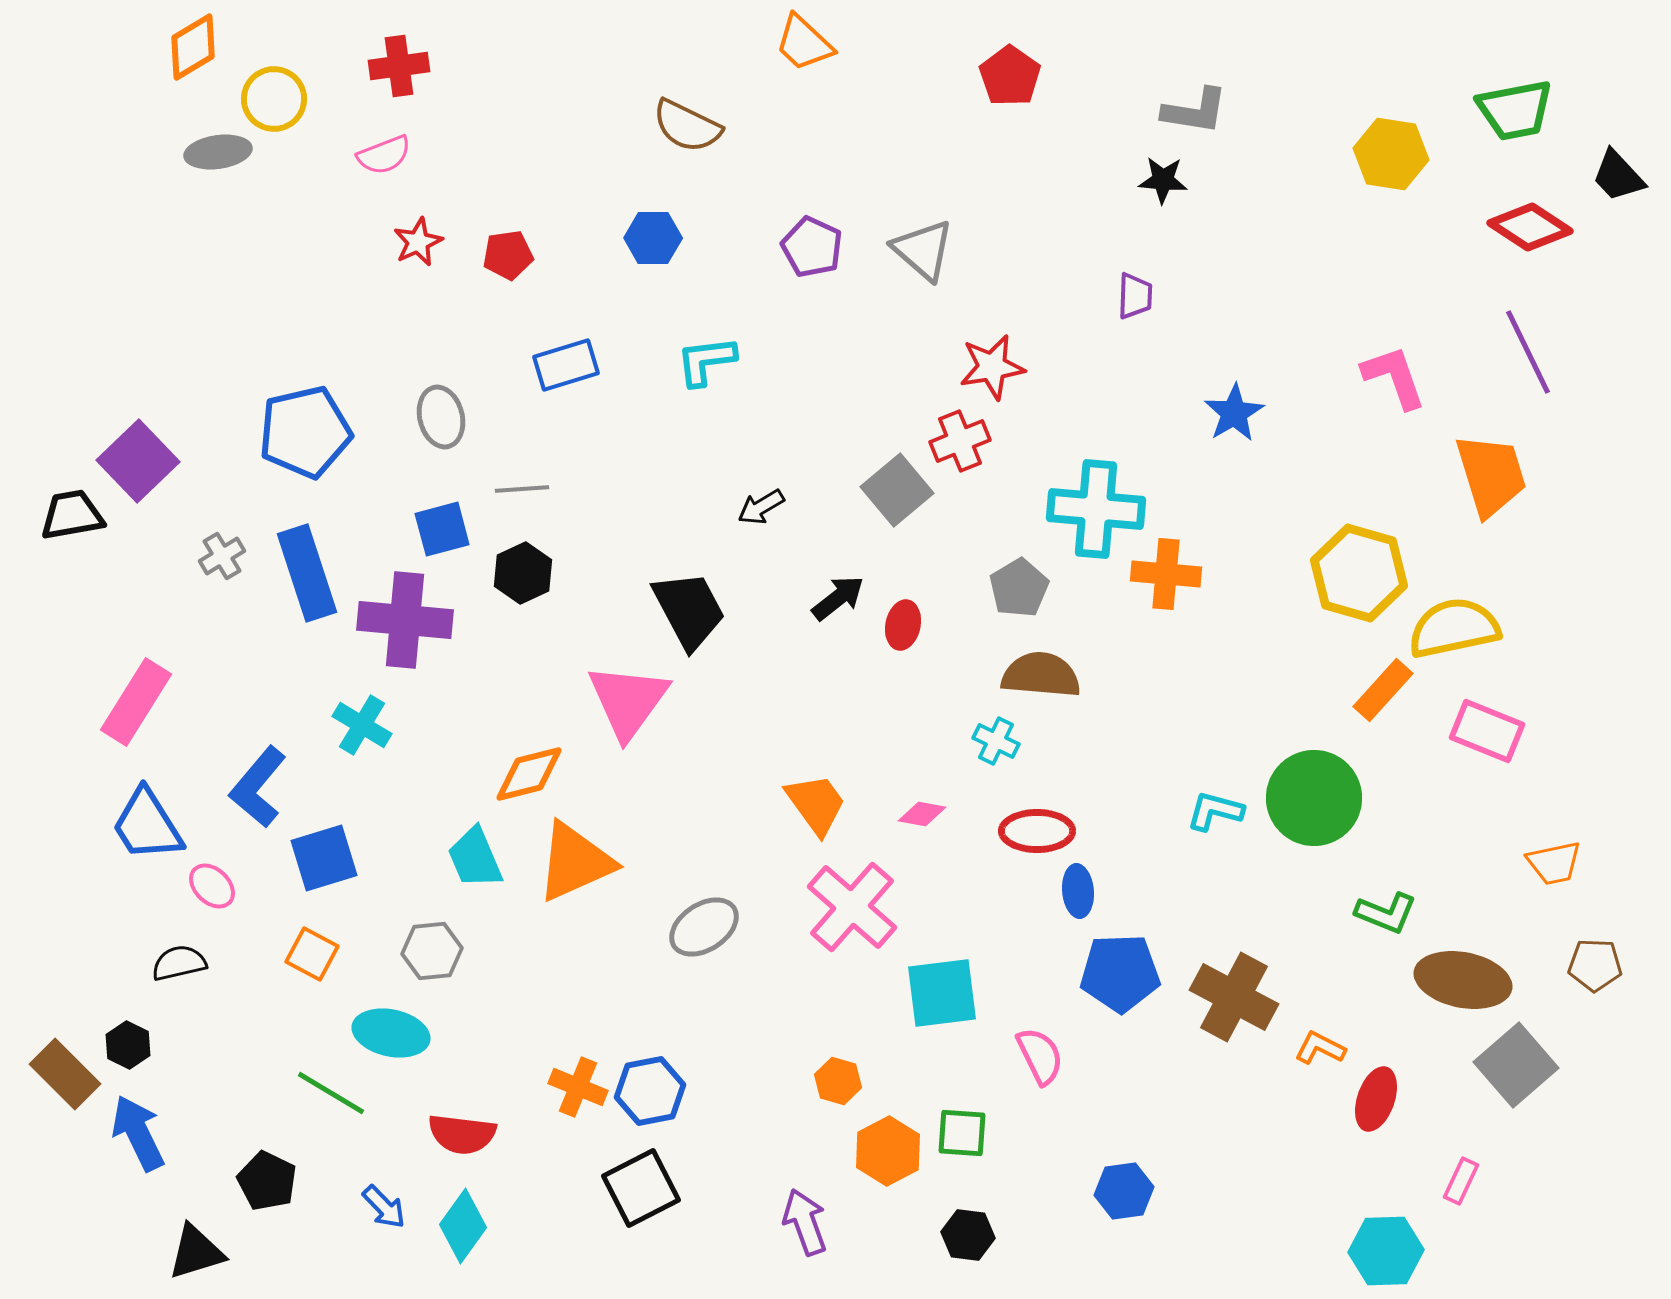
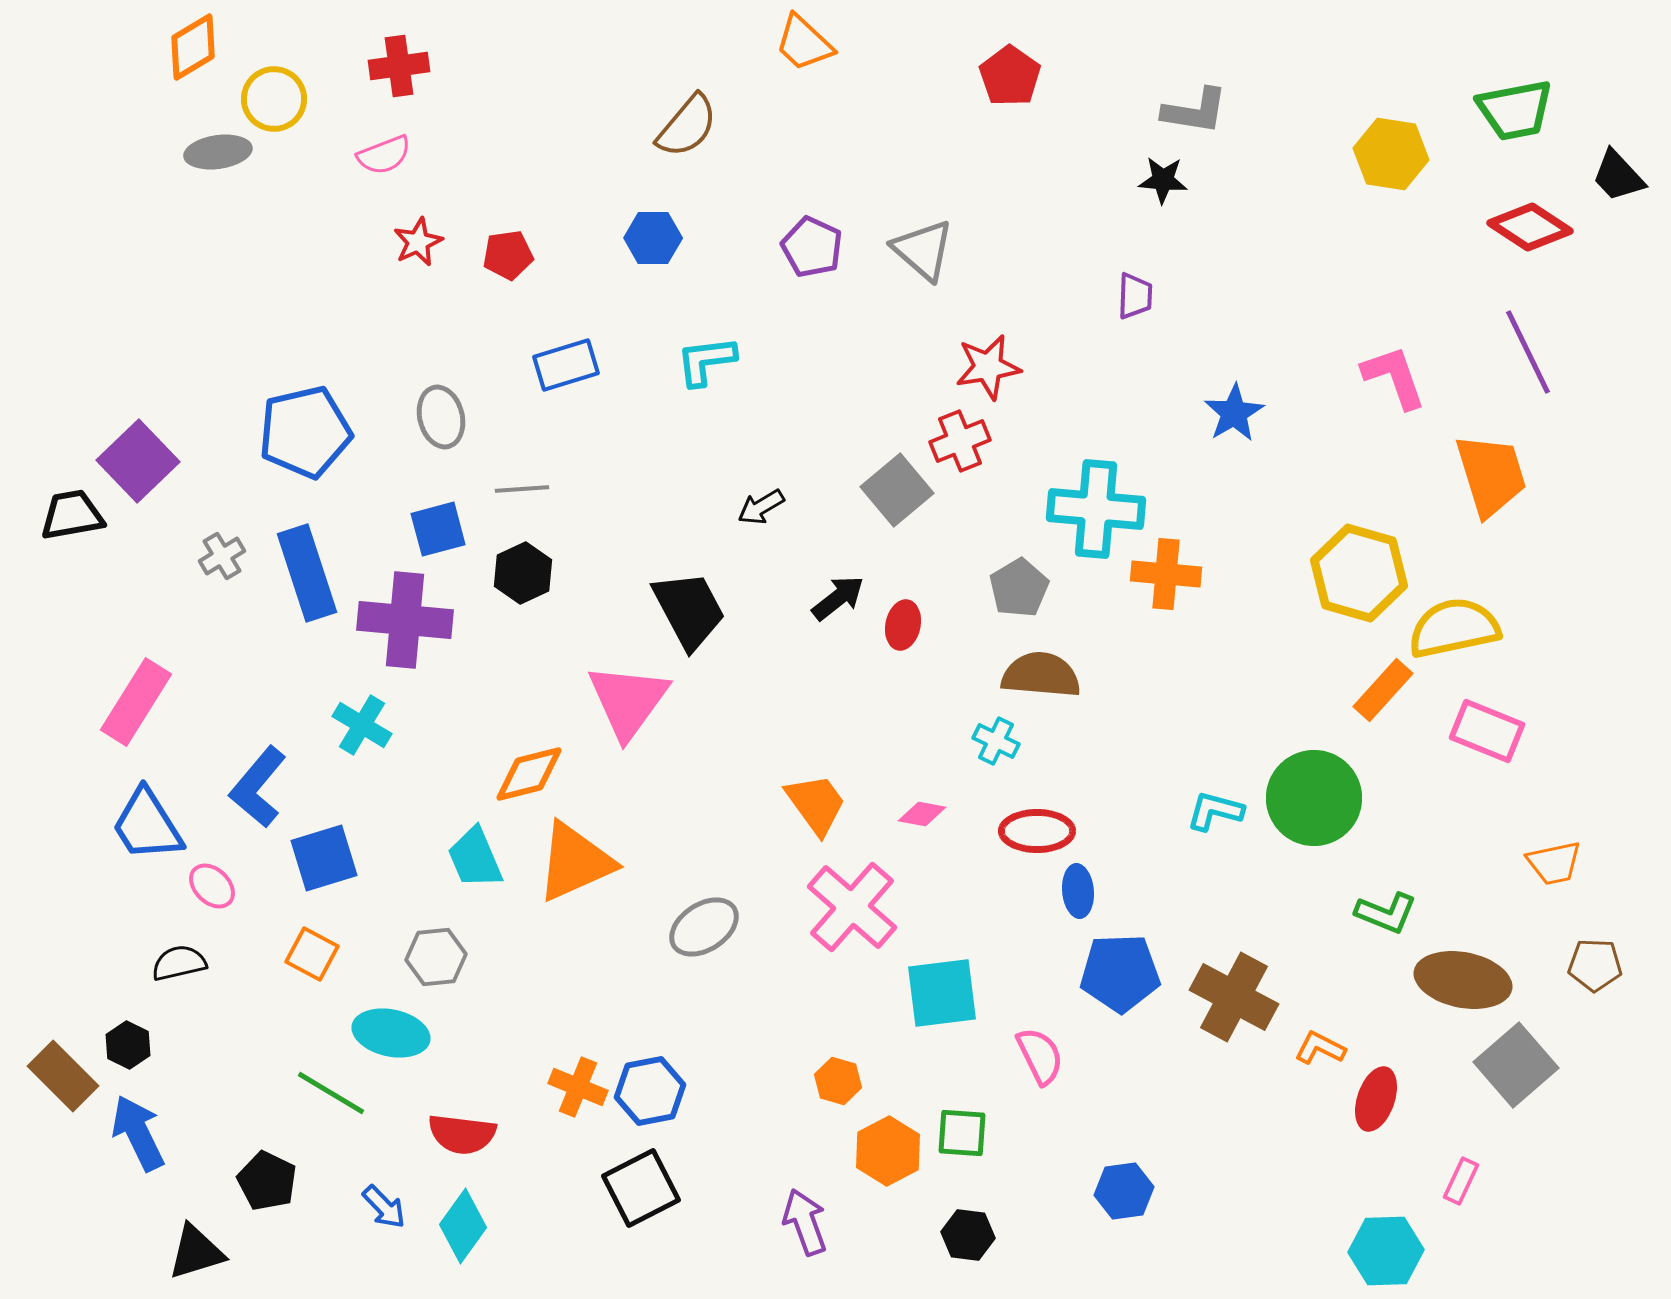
brown semicircle at (687, 126): rotated 76 degrees counterclockwise
red star at (992, 367): moved 4 px left
blue square at (442, 529): moved 4 px left
gray hexagon at (432, 951): moved 4 px right, 6 px down
brown rectangle at (65, 1074): moved 2 px left, 2 px down
